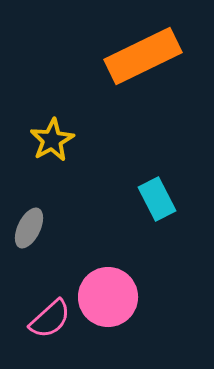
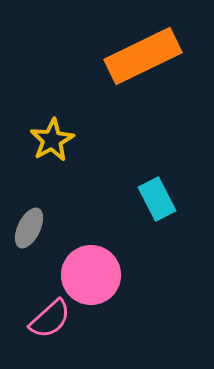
pink circle: moved 17 px left, 22 px up
